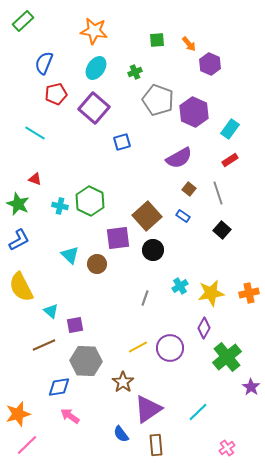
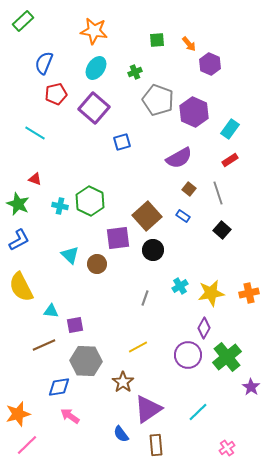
cyan triangle at (51, 311): rotated 35 degrees counterclockwise
purple circle at (170, 348): moved 18 px right, 7 px down
